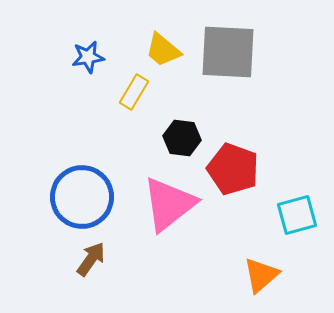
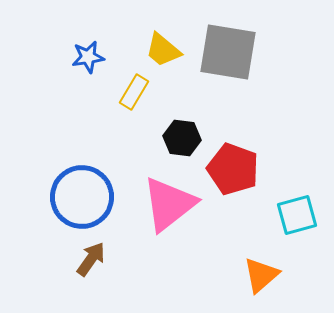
gray square: rotated 6 degrees clockwise
